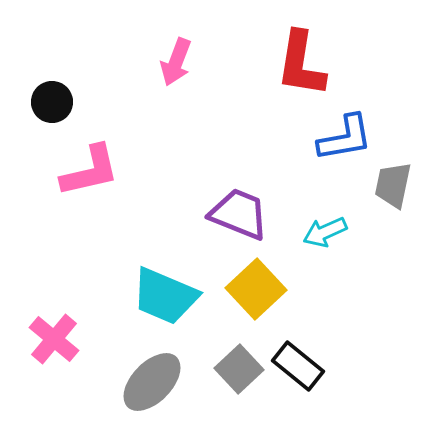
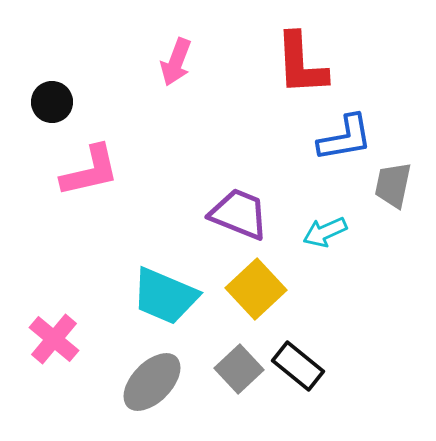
red L-shape: rotated 12 degrees counterclockwise
